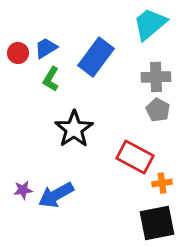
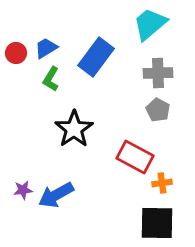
red circle: moved 2 px left
gray cross: moved 2 px right, 4 px up
black square: rotated 12 degrees clockwise
